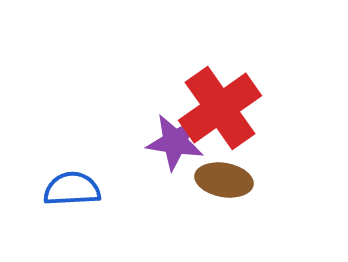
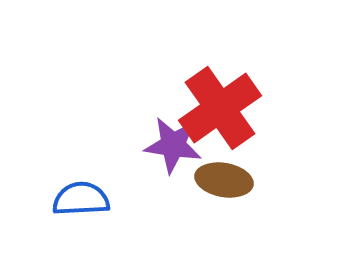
purple star: moved 2 px left, 3 px down
blue semicircle: moved 9 px right, 10 px down
